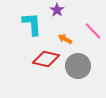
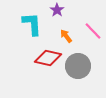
orange arrow: moved 1 px right, 3 px up; rotated 24 degrees clockwise
red diamond: moved 2 px right, 1 px up
